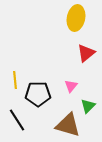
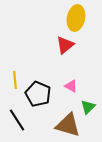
red triangle: moved 21 px left, 8 px up
pink triangle: rotated 40 degrees counterclockwise
black pentagon: rotated 25 degrees clockwise
green triangle: moved 1 px down
